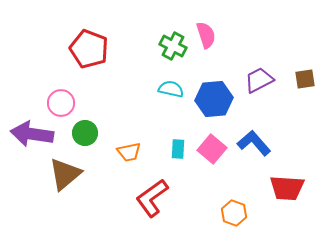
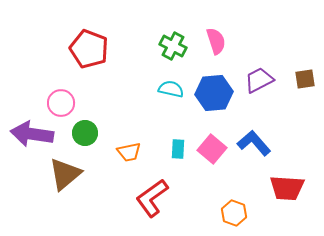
pink semicircle: moved 10 px right, 6 px down
blue hexagon: moved 6 px up
